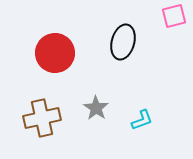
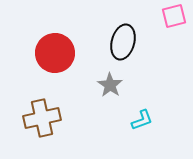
gray star: moved 14 px right, 23 px up
